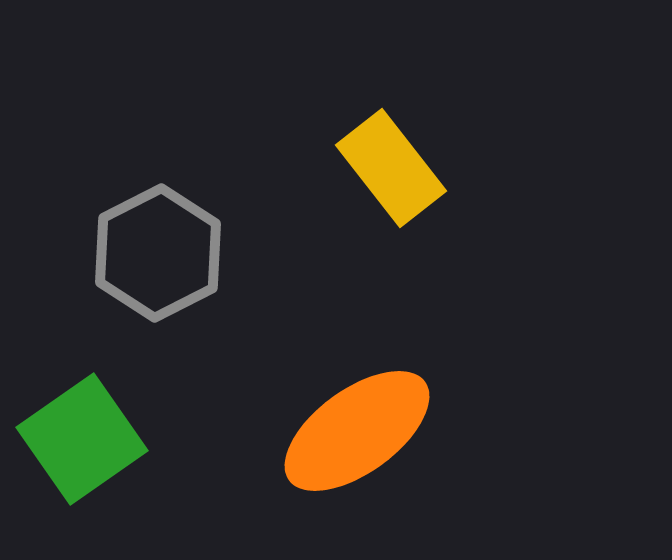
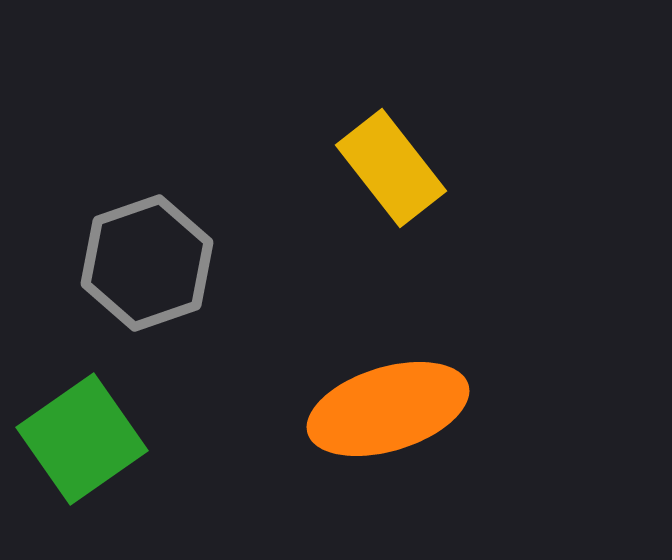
gray hexagon: moved 11 px left, 10 px down; rotated 8 degrees clockwise
orange ellipse: moved 31 px right, 22 px up; rotated 19 degrees clockwise
